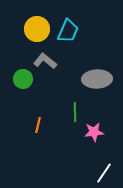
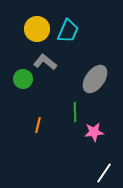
gray L-shape: moved 1 px down
gray ellipse: moved 2 px left; rotated 52 degrees counterclockwise
